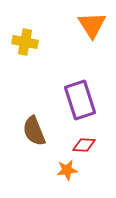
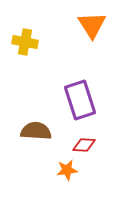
brown semicircle: moved 2 px right; rotated 116 degrees clockwise
